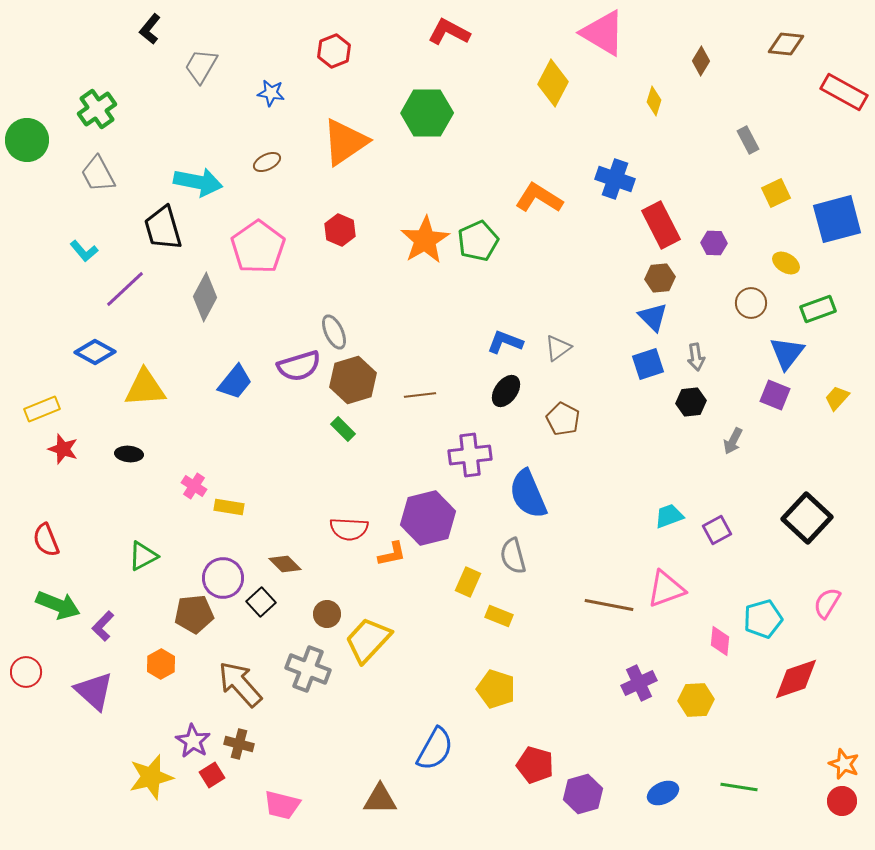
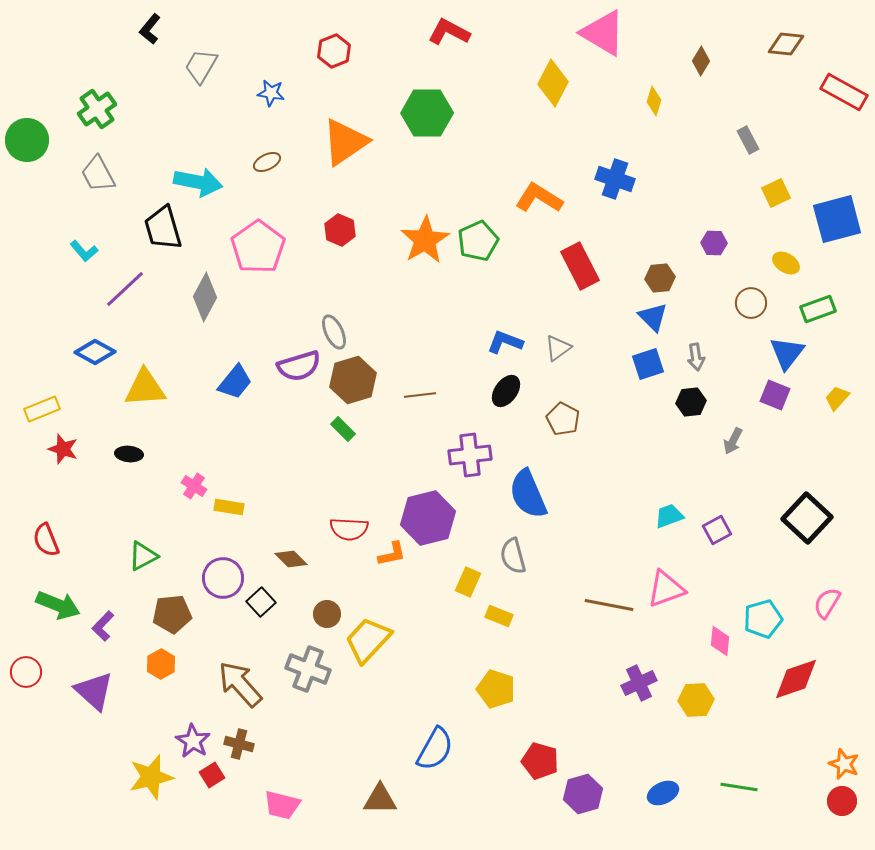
red rectangle at (661, 225): moved 81 px left, 41 px down
brown diamond at (285, 564): moved 6 px right, 5 px up
brown pentagon at (194, 614): moved 22 px left
red pentagon at (535, 765): moved 5 px right, 4 px up
